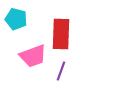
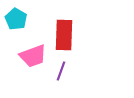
cyan pentagon: rotated 15 degrees clockwise
red rectangle: moved 3 px right, 1 px down
